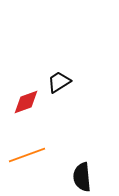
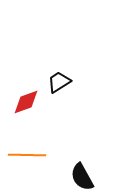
orange line: rotated 21 degrees clockwise
black semicircle: rotated 24 degrees counterclockwise
